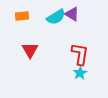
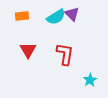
purple triangle: rotated 14 degrees clockwise
red triangle: moved 2 px left
red L-shape: moved 15 px left
cyan star: moved 10 px right, 7 px down
